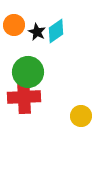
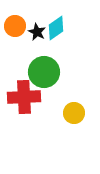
orange circle: moved 1 px right, 1 px down
cyan diamond: moved 3 px up
green circle: moved 16 px right
yellow circle: moved 7 px left, 3 px up
